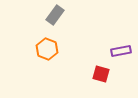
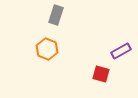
gray rectangle: moved 1 px right; rotated 18 degrees counterclockwise
purple rectangle: rotated 18 degrees counterclockwise
